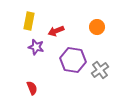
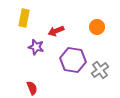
yellow rectangle: moved 5 px left, 3 px up
